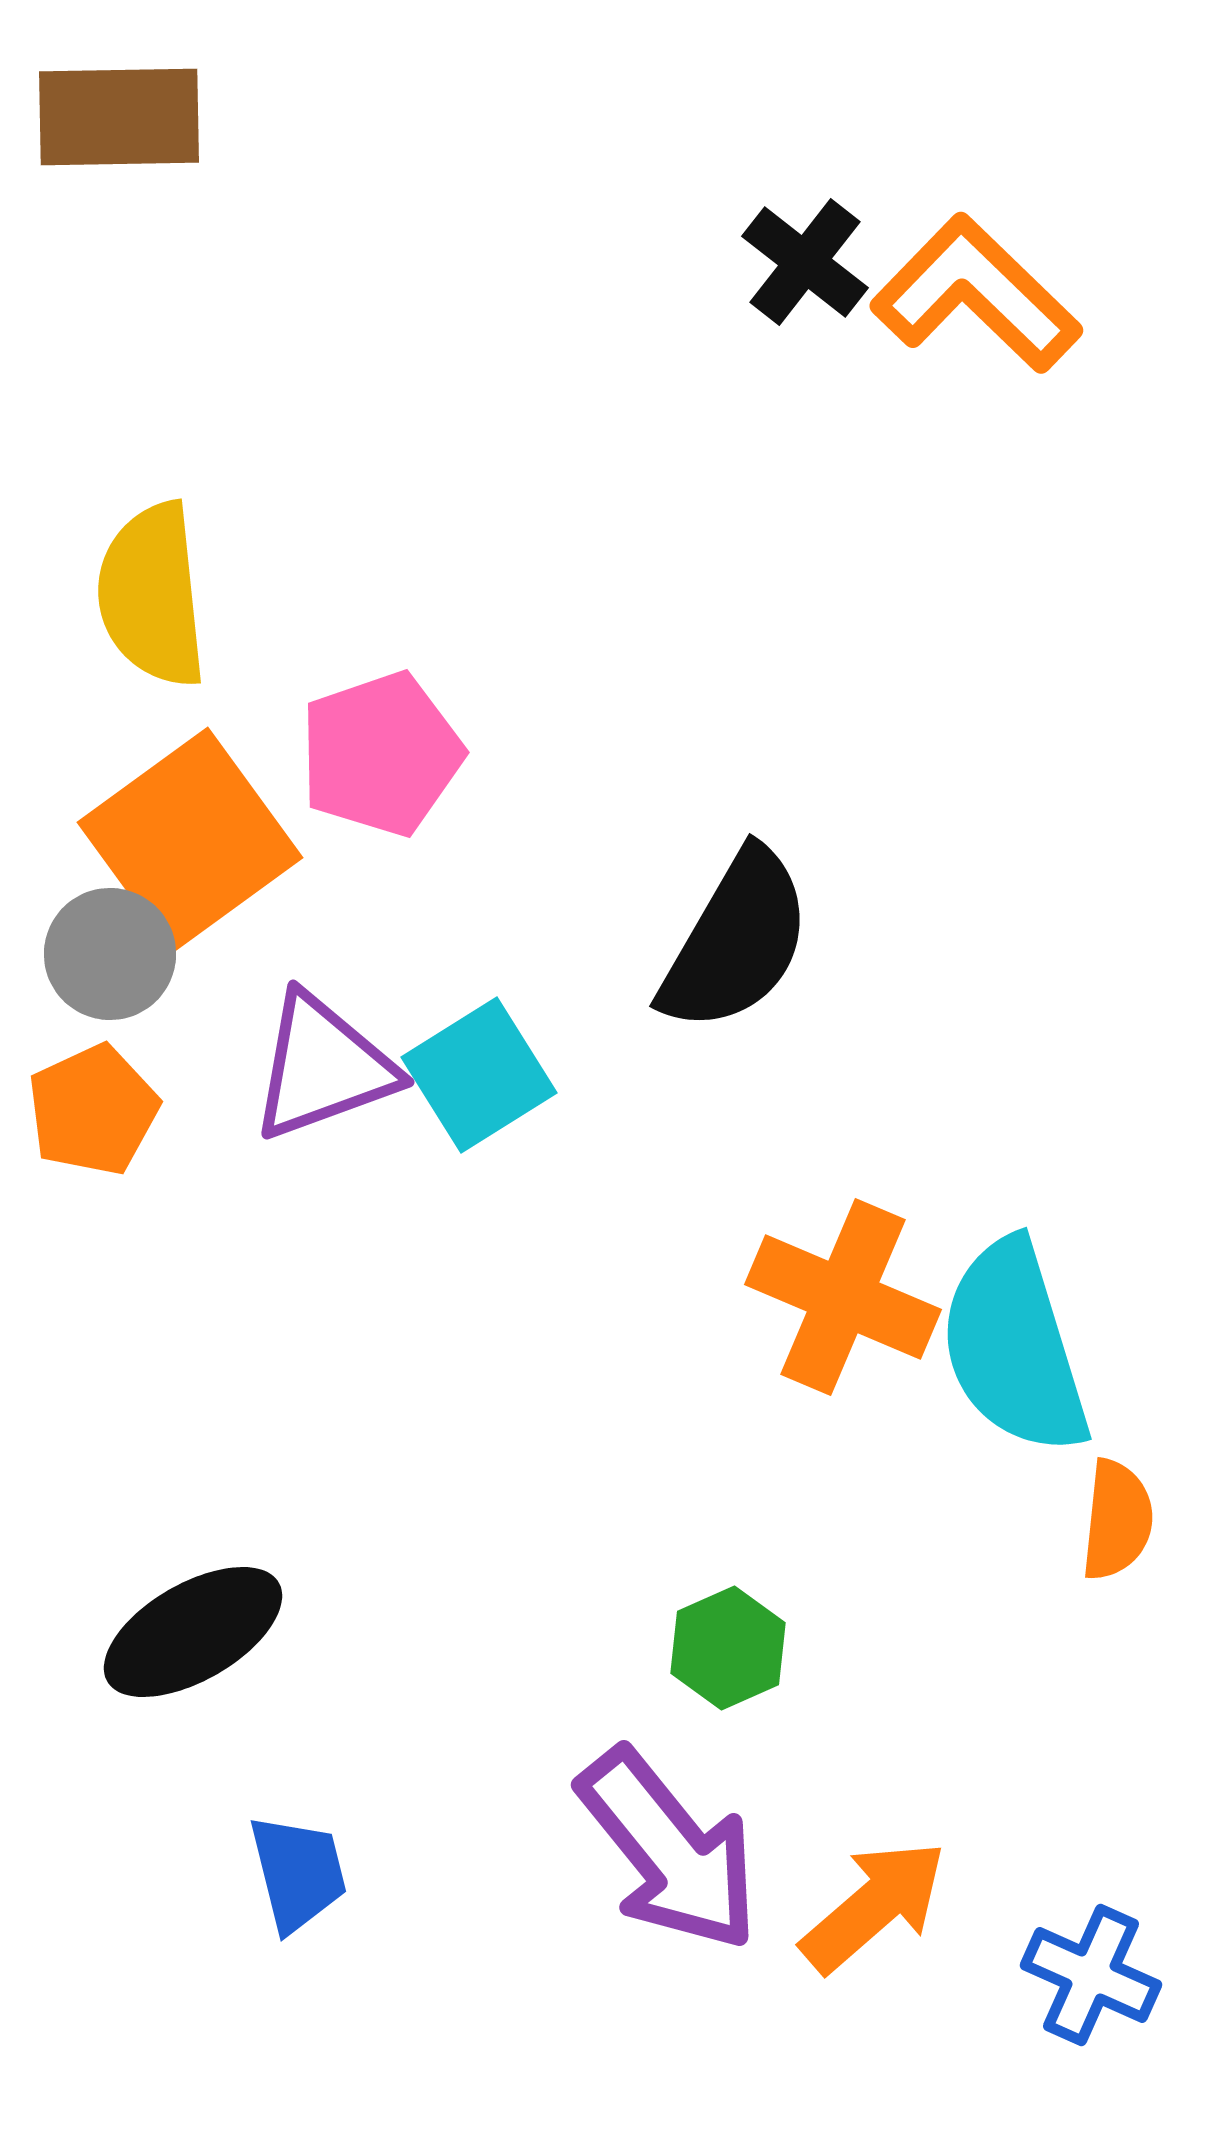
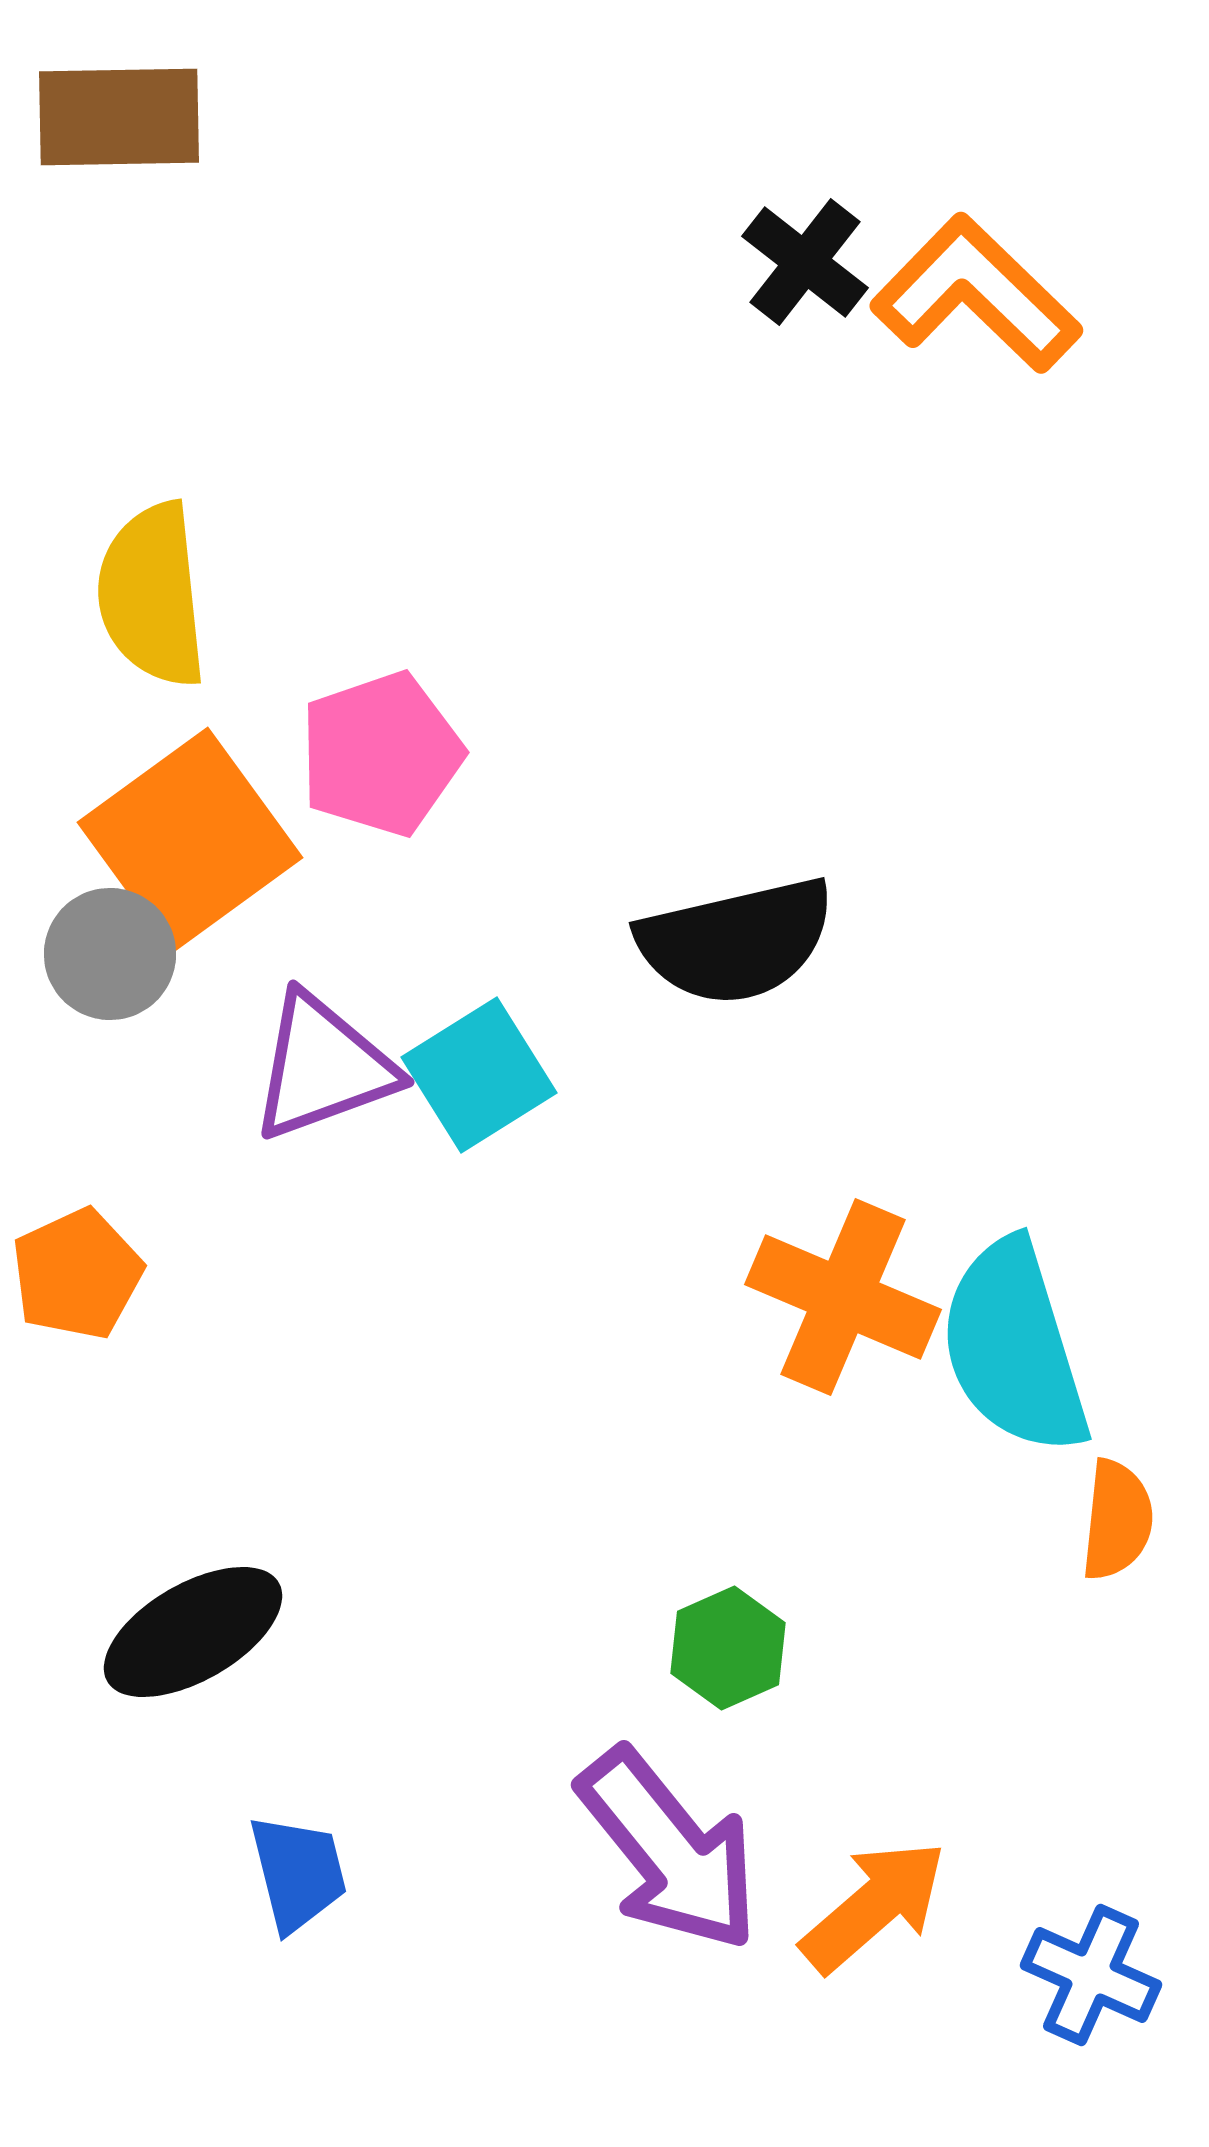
black semicircle: rotated 47 degrees clockwise
orange pentagon: moved 16 px left, 164 px down
